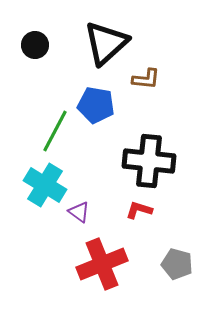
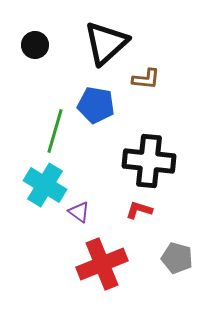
green line: rotated 12 degrees counterclockwise
gray pentagon: moved 6 px up
